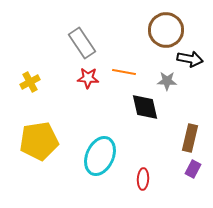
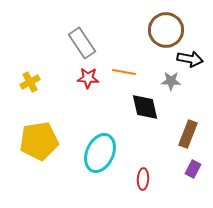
gray star: moved 4 px right
brown rectangle: moved 2 px left, 4 px up; rotated 8 degrees clockwise
cyan ellipse: moved 3 px up
